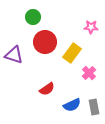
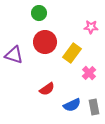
green circle: moved 6 px right, 4 px up
